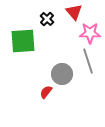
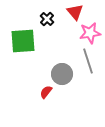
red triangle: moved 1 px right
pink star: rotated 10 degrees counterclockwise
